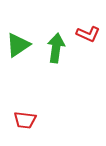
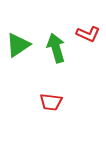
green arrow: rotated 24 degrees counterclockwise
red trapezoid: moved 26 px right, 18 px up
